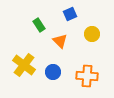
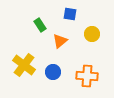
blue square: rotated 32 degrees clockwise
green rectangle: moved 1 px right
orange triangle: rotated 35 degrees clockwise
